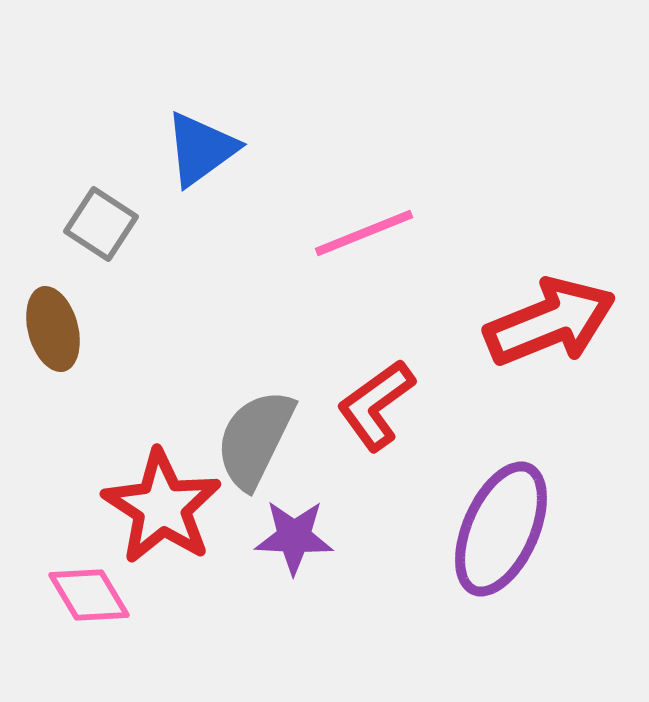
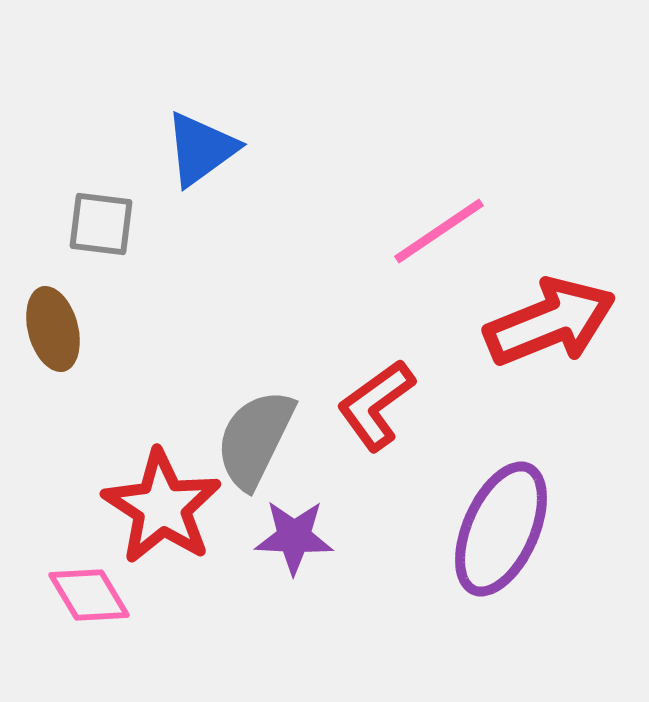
gray square: rotated 26 degrees counterclockwise
pink line: moved 75 px right, 2 px up; rotated 12 degrees counterclockwise
